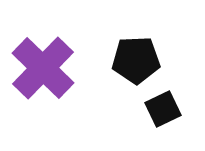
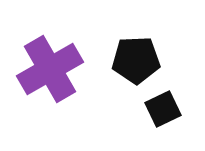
purple cross: moved 7 px right, 1 px down; rotated 16 degrees clockwise
